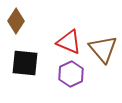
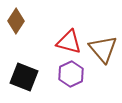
red triangle: rotated 8 degrees counterclockwise
black square: moved 1 px left, 14 px down; rotated 16 degrees clockwise
